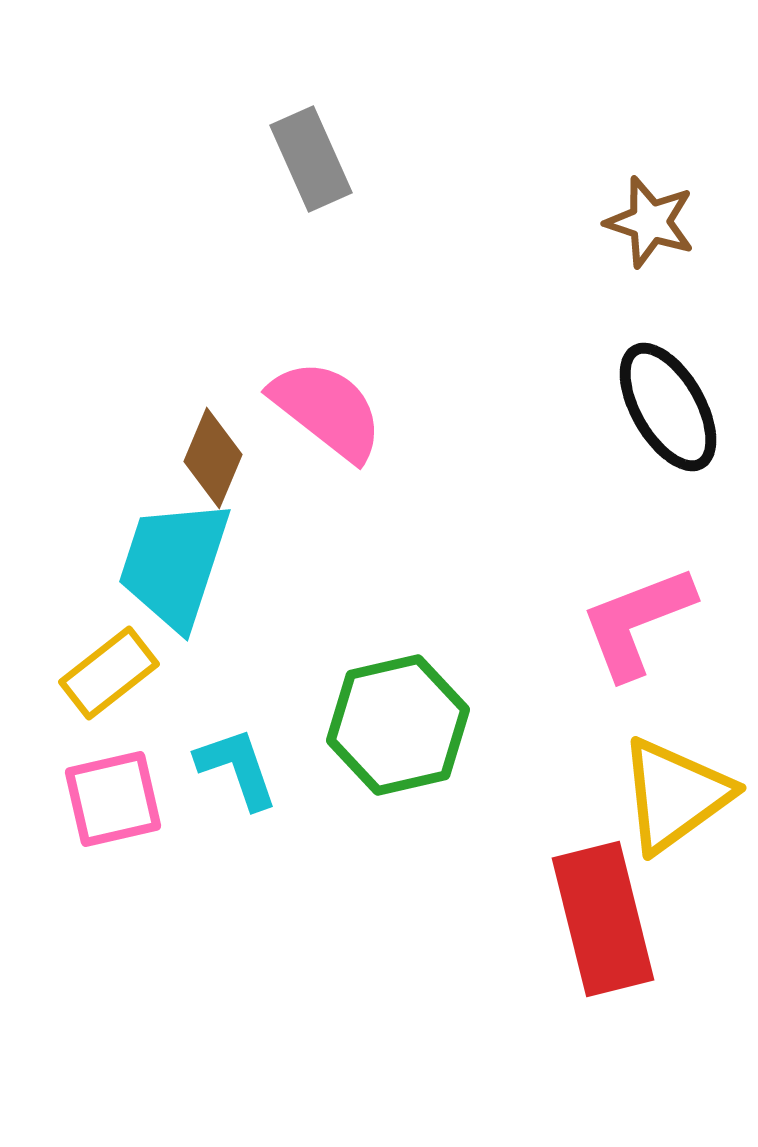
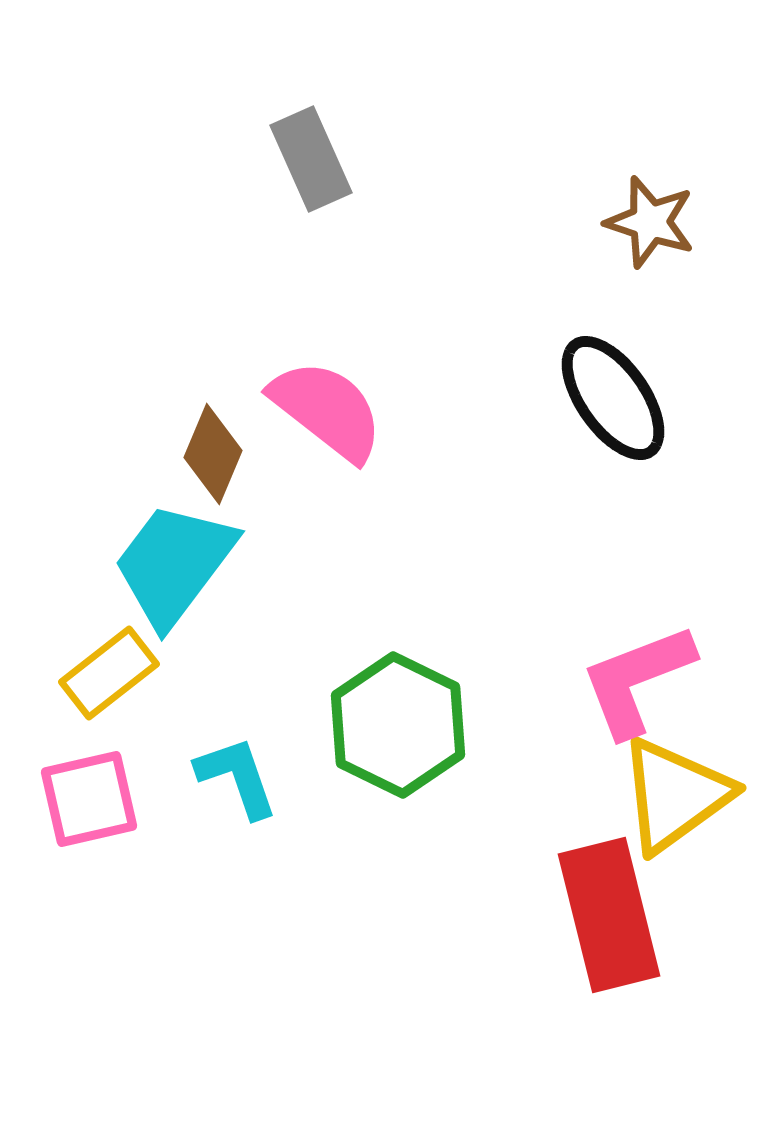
black ellipse: moved 55 px left, 9 px up; rotated 5 degrees counterclockwise
brown diamond: moved 4 px up
cyan trapezoid: rotated 19 degrees clockwise
pink L-shape: moved 58 px down
green hexagon: rotated 21 degrees counterclockwise
cyan L-shape: moved 9 px down
pink square: moved 24 px left
red rectangle: moved 6 px right, 4 px up
